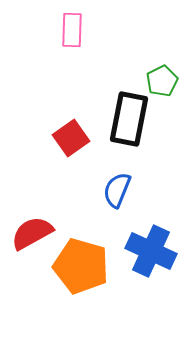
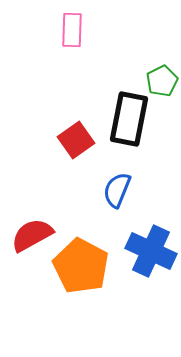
red square: moved 5 px right, 2 px down
red semicircle: moved 2 px down
orange pentagon: rotated 12 degrees clockwise
